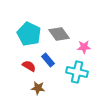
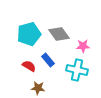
cyan pentagon: rotated 30 degrees clockwise
pink star: moved 1 px left, 1 px up
cyan cross: moved 2 px up
